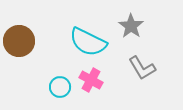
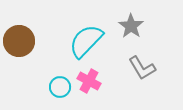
cyan semicircle: moved 2 px left, 1 px up; rotated 108 degrees clockwise
pink cross: moved 2 px left, 1 px down
